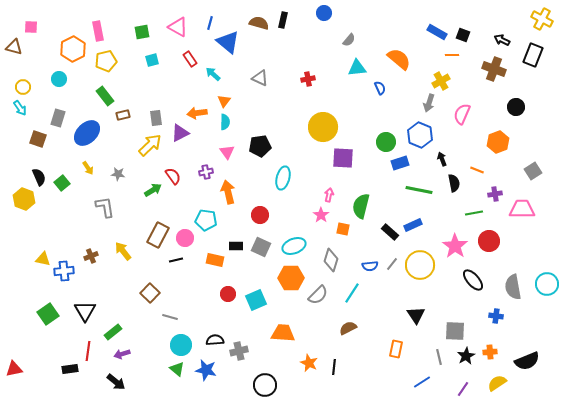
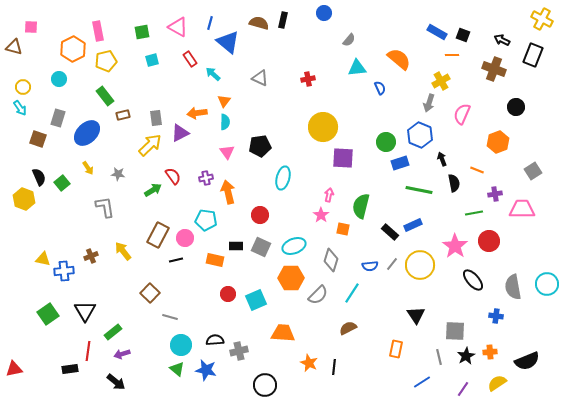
purple cross at (206, 172): moved 6 px down
